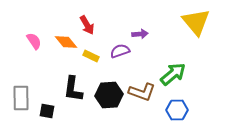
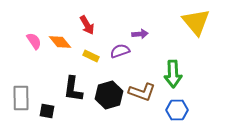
orange diamond: moved 6 px left
green arrow: rotated 128 degrees clockwise
black hexagon: rotated 12 degrees counterclockwise
